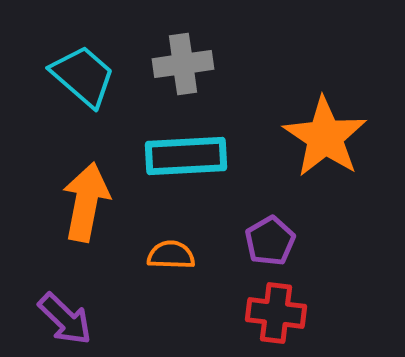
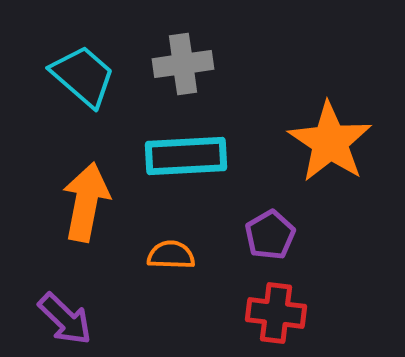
orange star: moved 5 px right, 5 px down
purple pentagon: moved 6 px up
